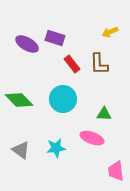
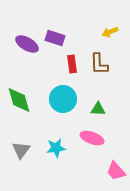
red rectangle: rotated 30 degrees clockwise
green diamond: rotated 28 degrees clockwise
green triangle: moved 6 px left, 5 px up
gray triangle: rotated 30 degrees clockwise
pink trapezoid: rotated 35 degrees counterclockwise
